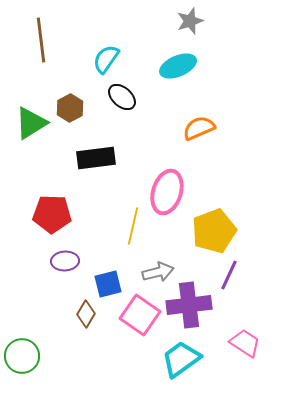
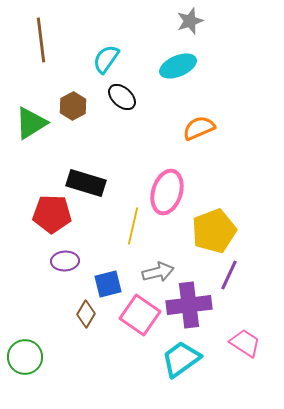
brown hexagon: moved 3 px right, 2 px up
black rectangle: moved 10 px left, 25 px down; rotated 24 degrees clockwise
green circle: moved 3 px right, 1 px down
